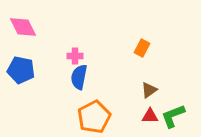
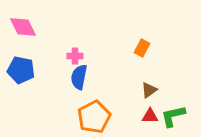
green L-shape: rotated 8 degrees clockwise
